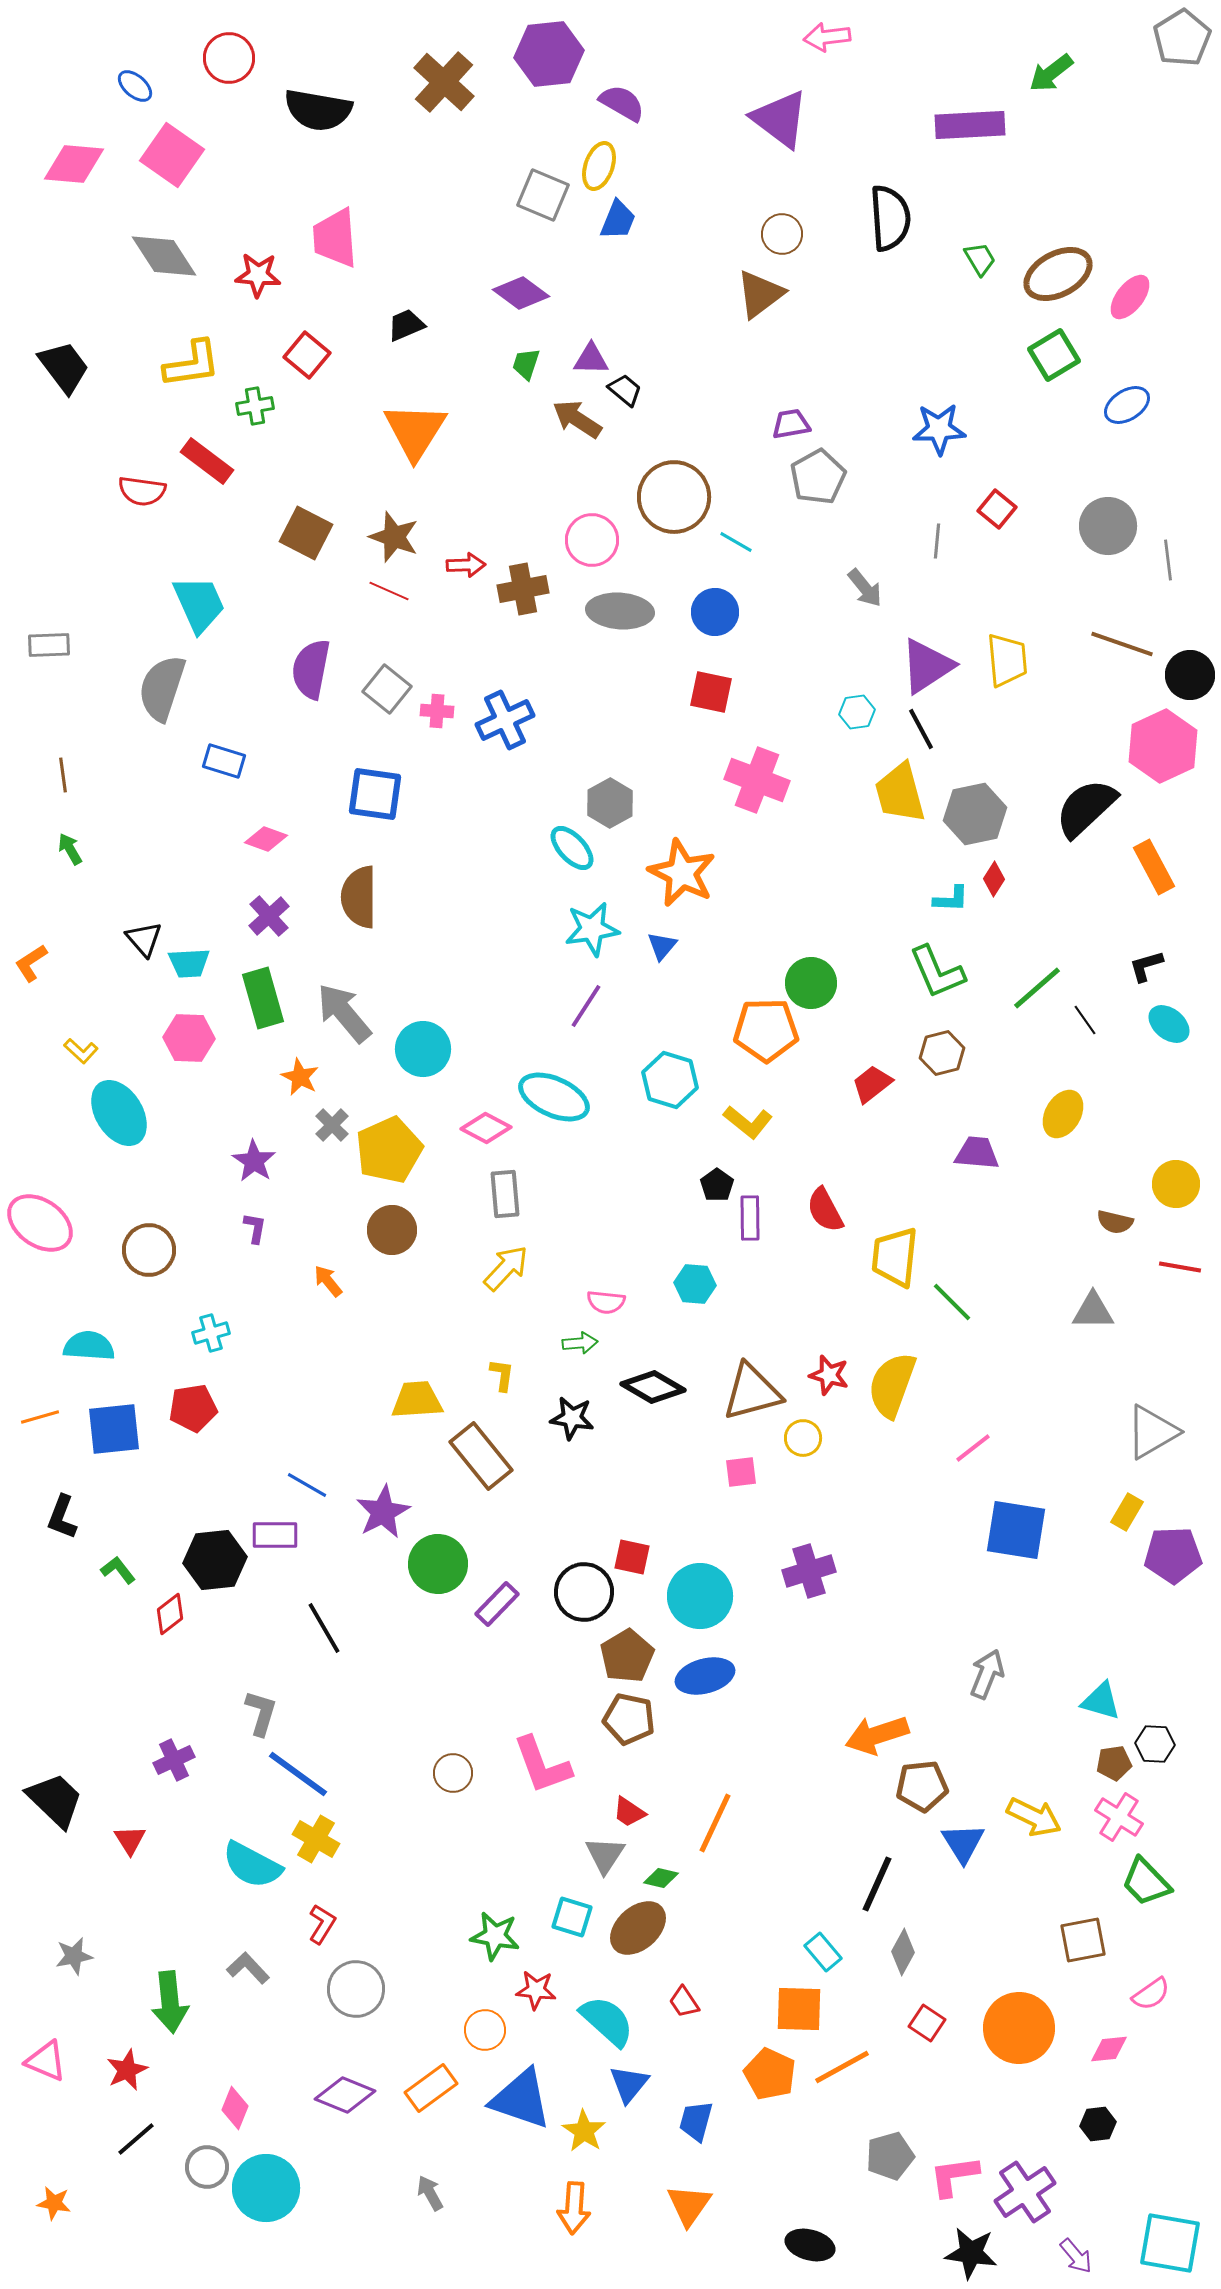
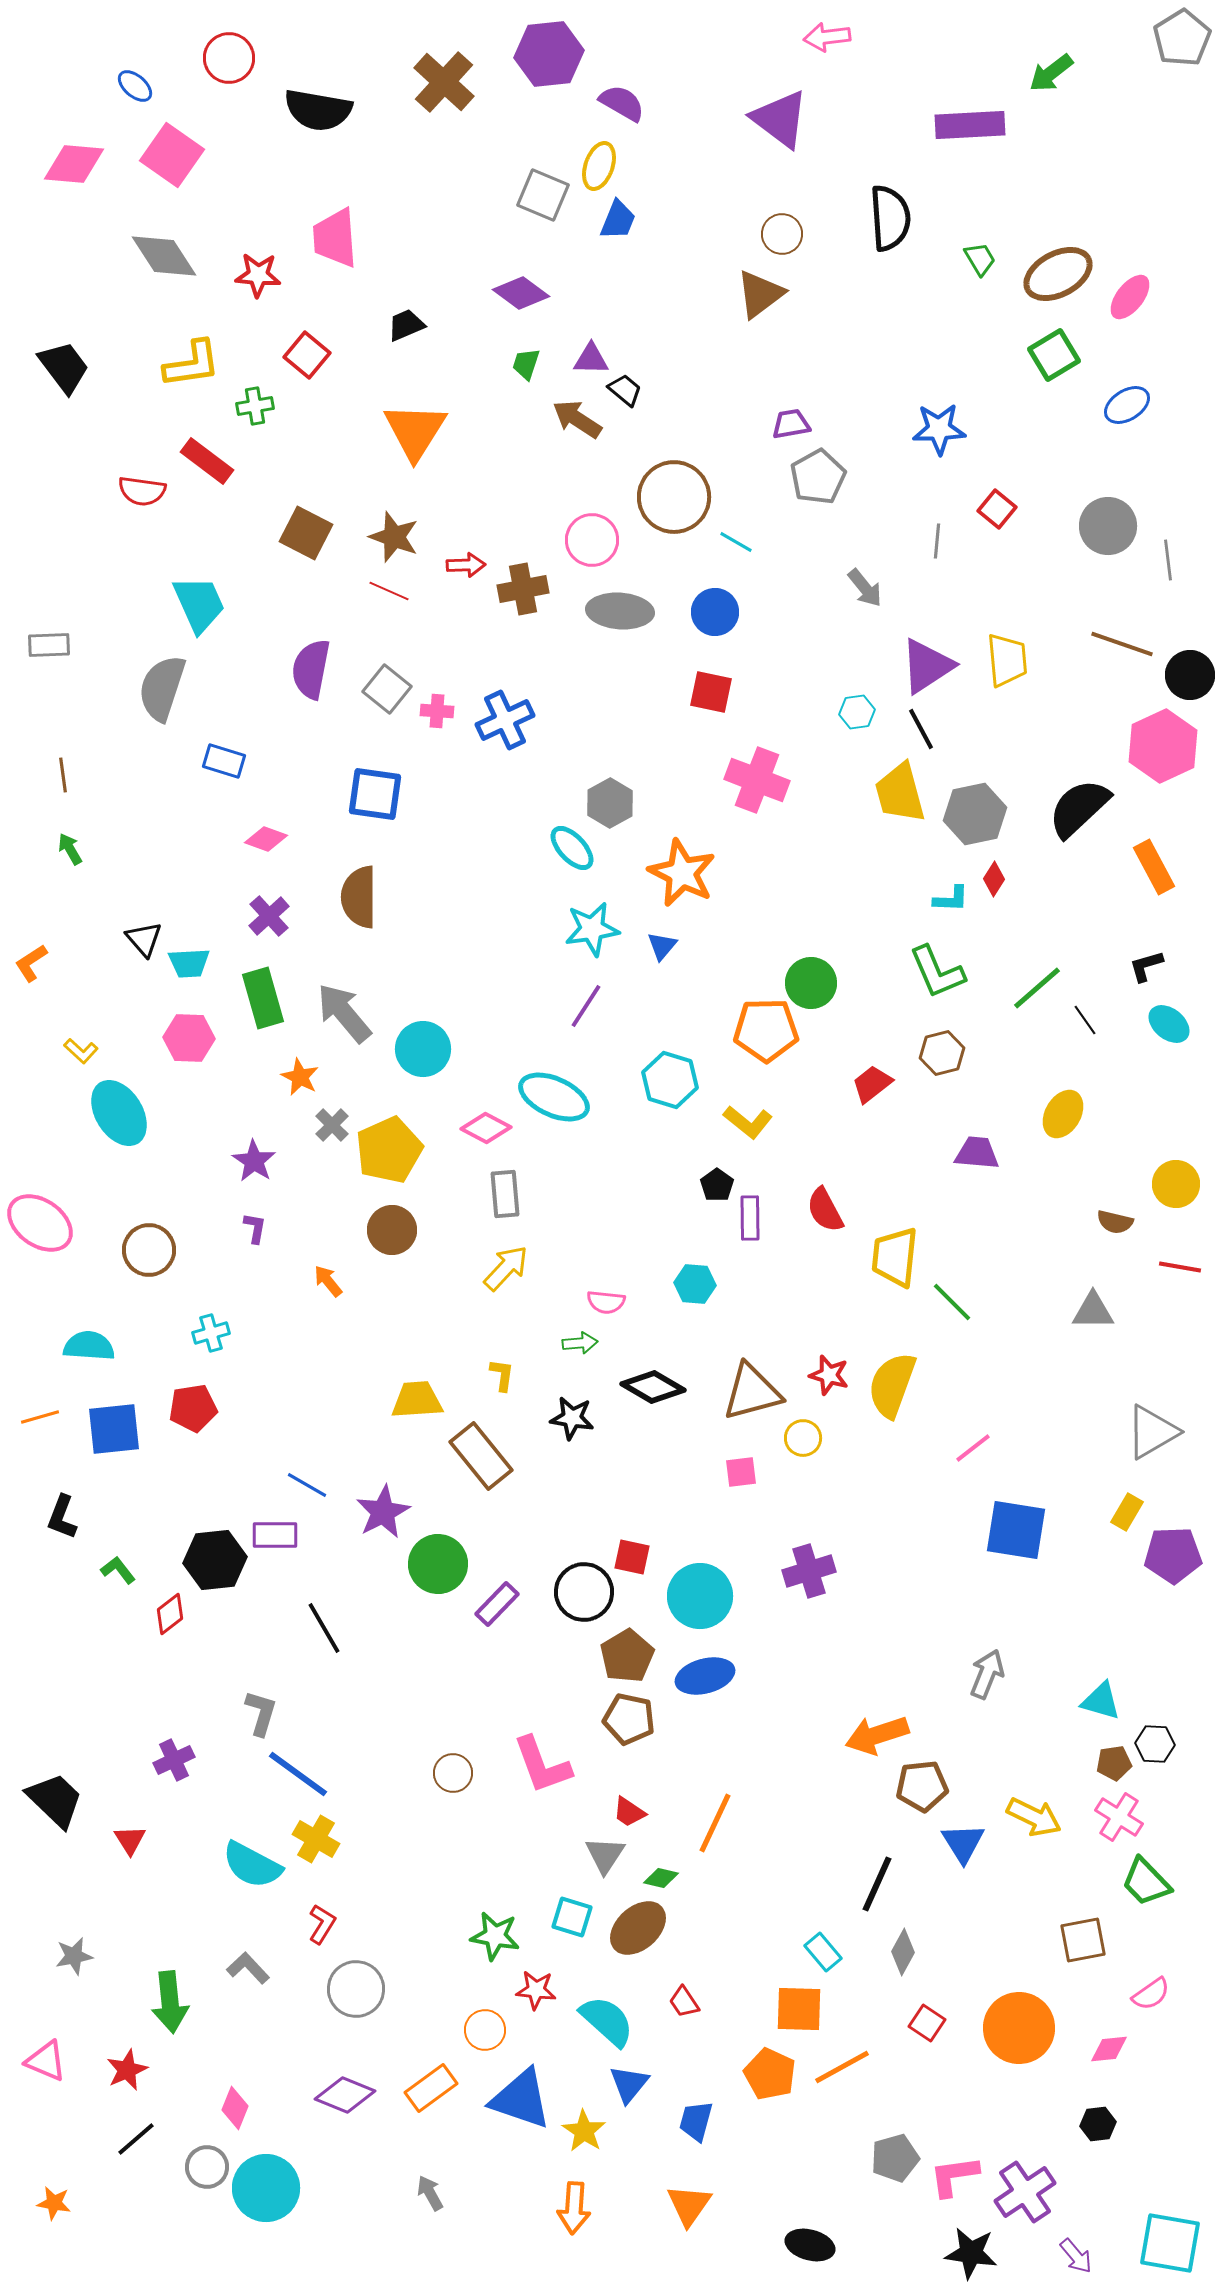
black semicircle at (1086, 808): moved 7 px left
gray pentagon at (890, 2156): moved 5 px right, 2 px down
